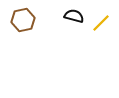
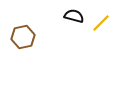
brown hexagon: moved 17 px down
